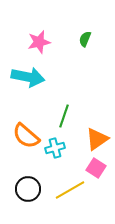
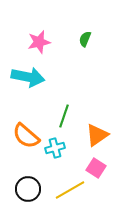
orange triangle: moved 4 px up
